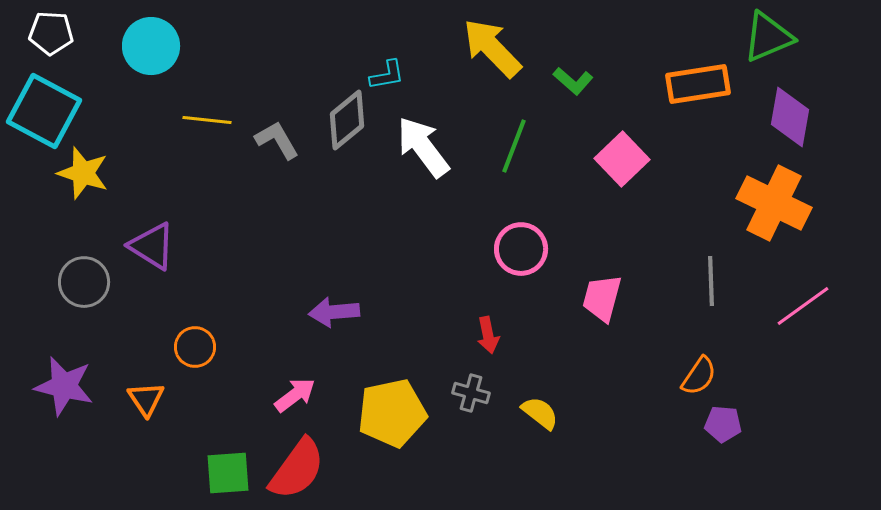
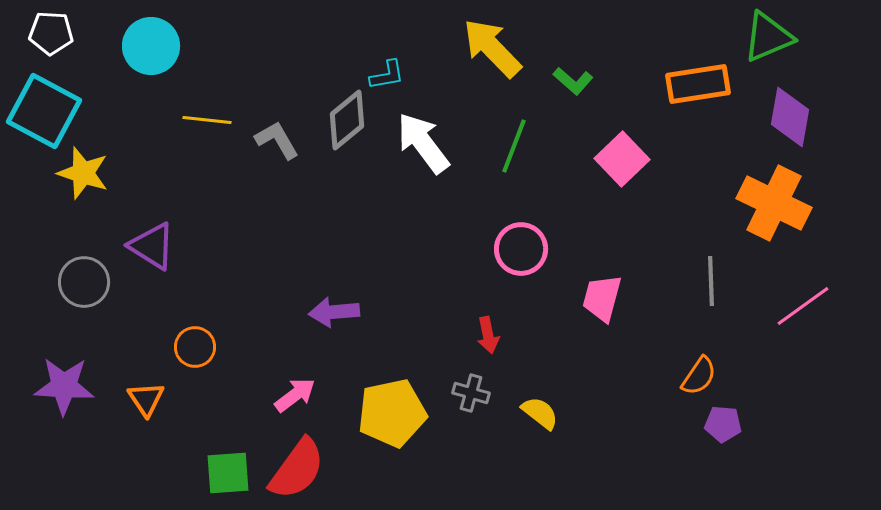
white arrow: moved 4 px up
purple star: rotated 10 degrees counterclockwise
